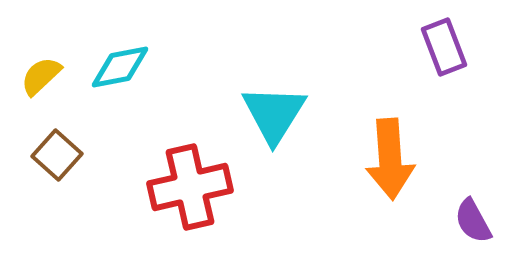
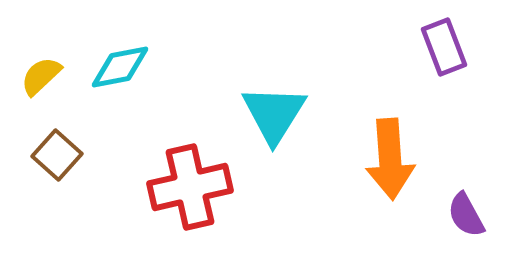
purple semicircle: moved 7 px left, 6 px up
